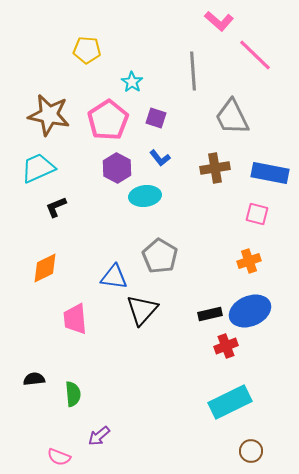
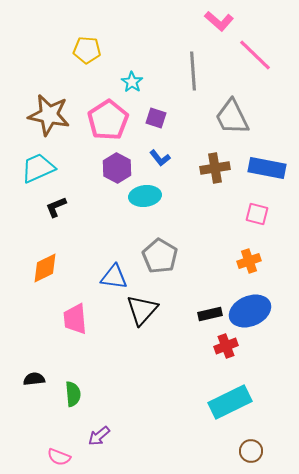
blue rectangle: moved 3 px left, 5 px up
